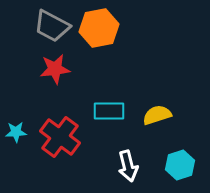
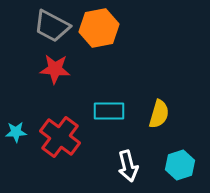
red star: rotated 12 degrees clockwise
yellow semicircle: moved 2 px right, 1 px up; rotated 124 degrees clockwise
